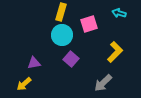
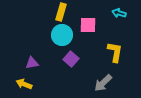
pink square: moved 1 px left, 1 px down; rotated 18 degrees clockwise
yellow L-shape: rotated 35 degrees counterclockwise
purple triangle: moved 2 px left
yellow arrow: rotated 63 degrees clockwise
